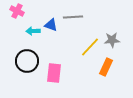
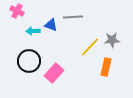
black circle: moved 2 px right
orange rectangle: rotated 12 degrees counterclockwise
pink rectangle: rotated 36 degrees clockwise
